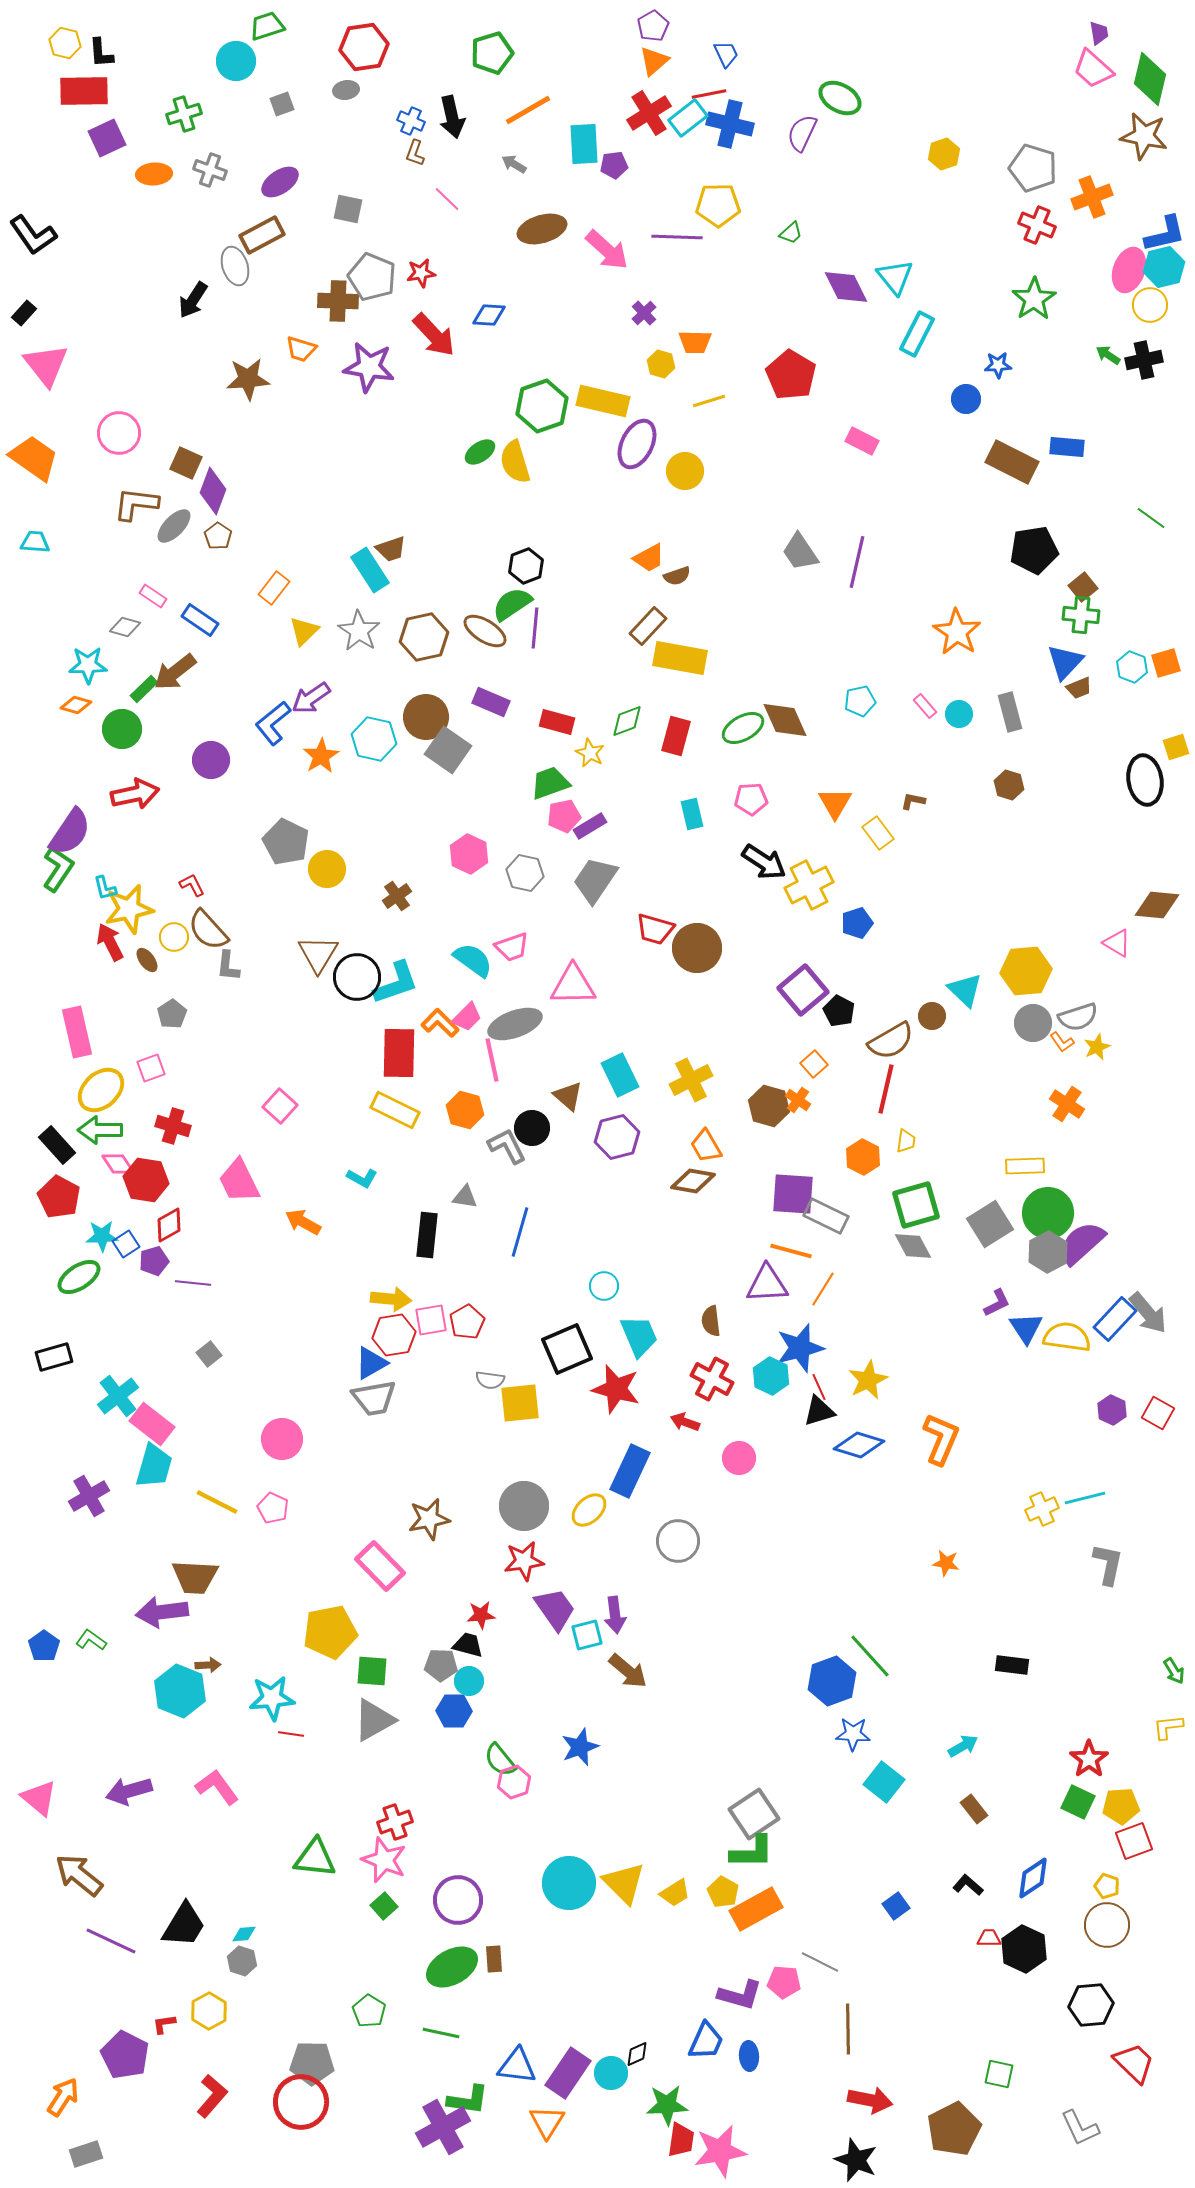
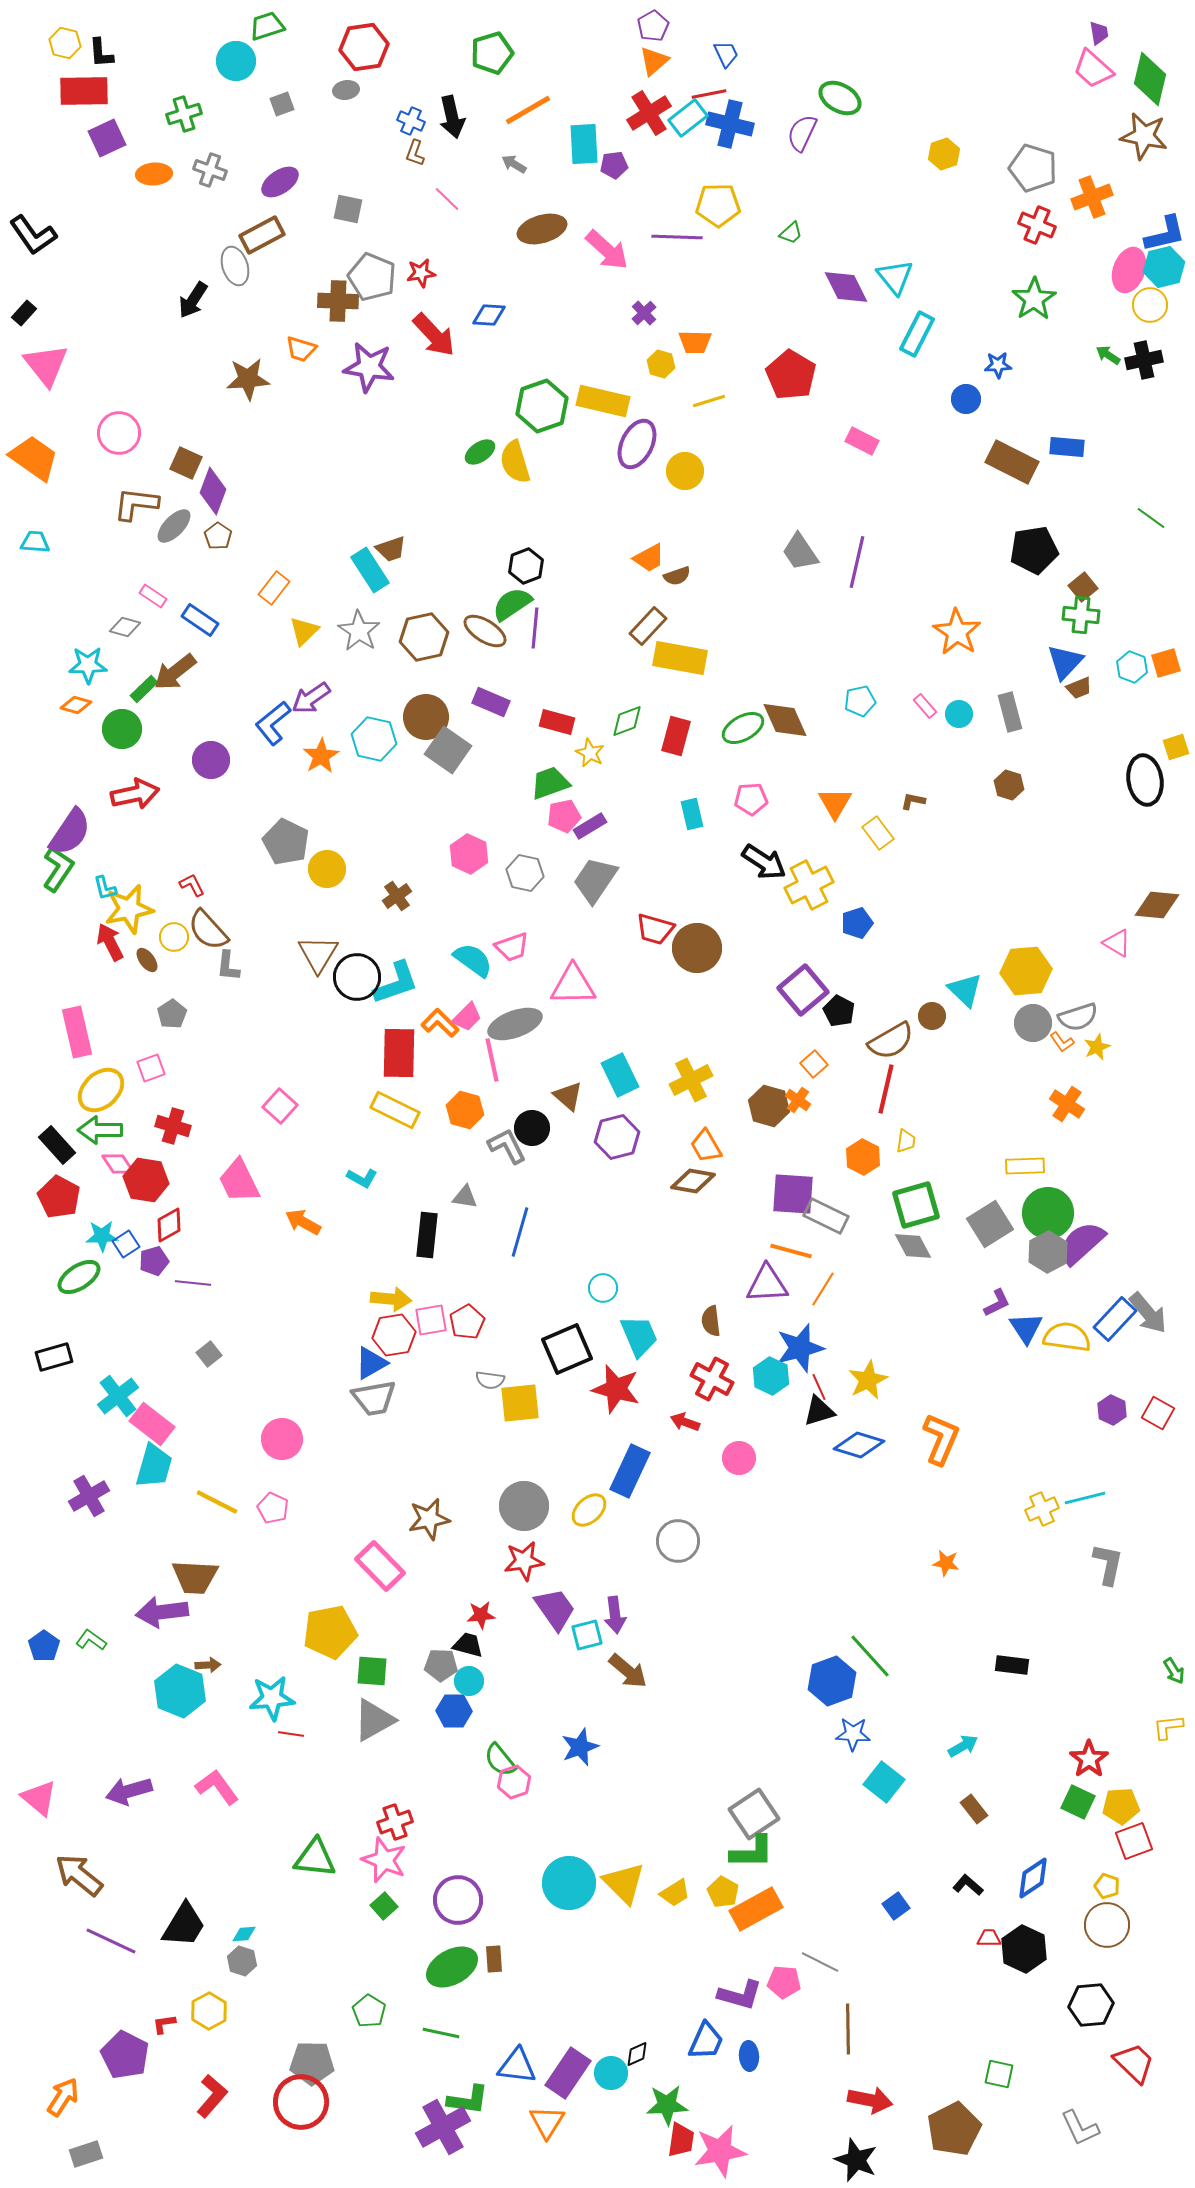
cyan circle at (604, 1286): moved 1 px left, 2 px down
